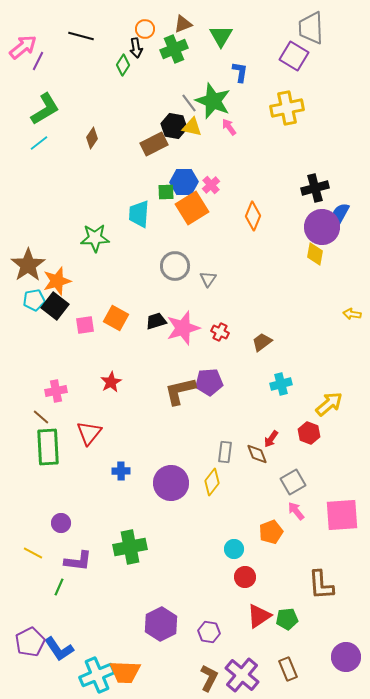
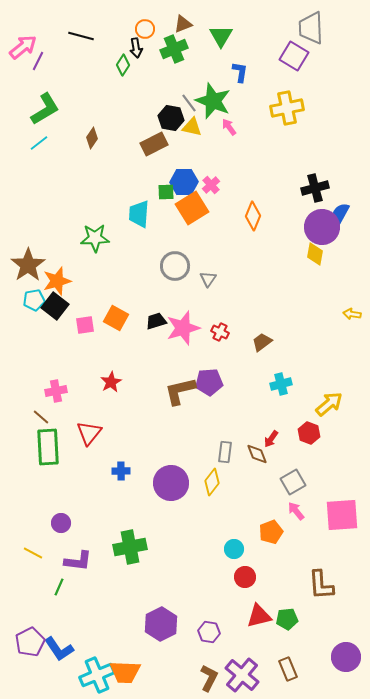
black hexagon at (174, 126): moved 3 px left, 8 px up
red triangle at (259, 616): rotated 20 degrees clockwise
